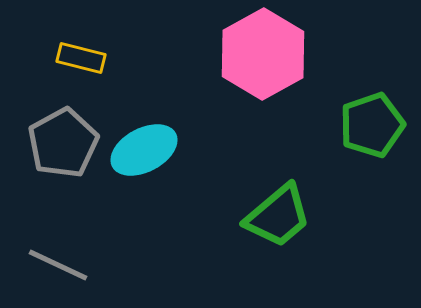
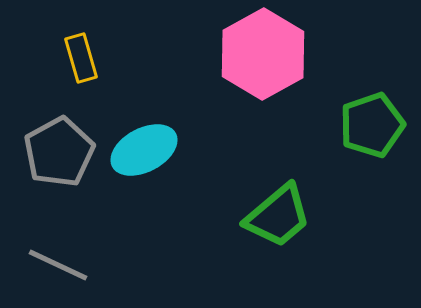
yellow rectangle: rotated 60 degrees clockwise
gray pentagon: moved 4 px left, 9 px down
